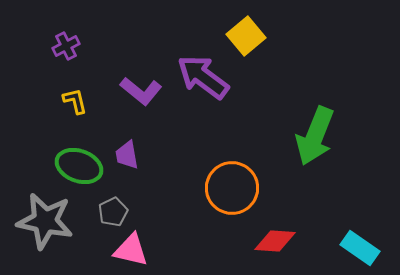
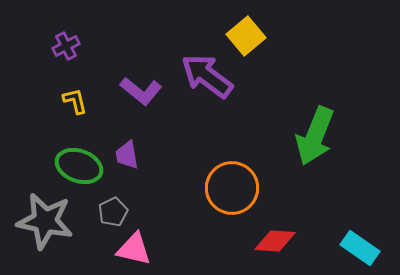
purple arrow: moved 4 px right, 1 px up
pink triangle: moved 3 px right, 1 px up
